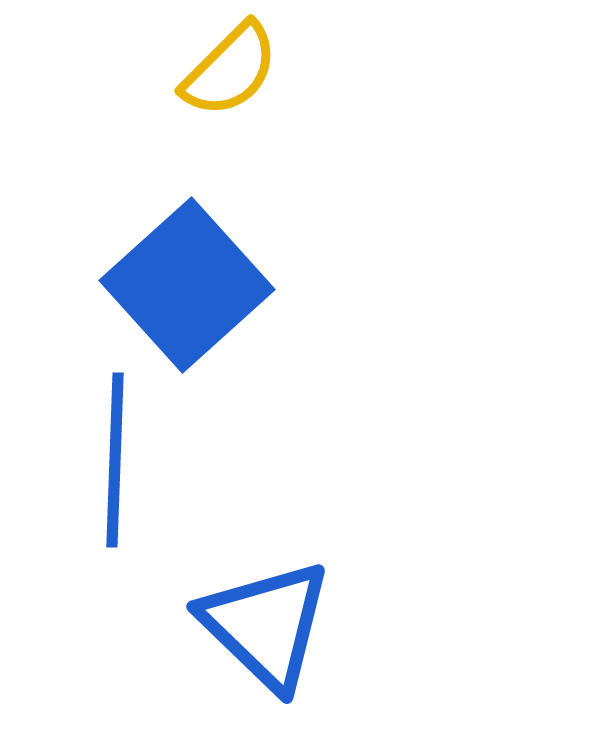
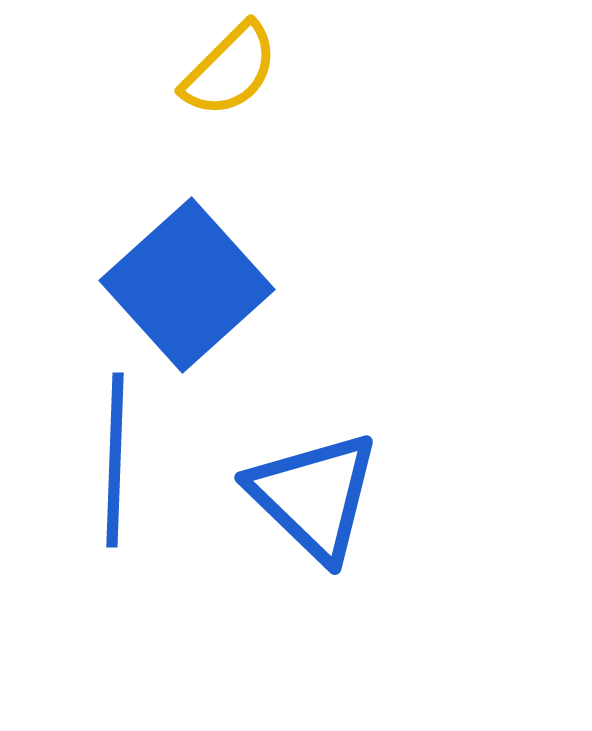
blue triangle: moved 48 px right, 129 px up
